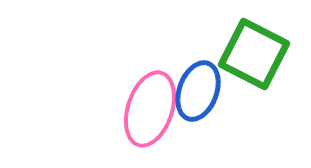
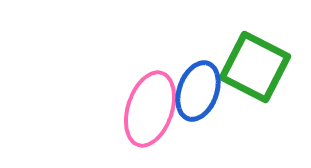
green square: moved 1 px right, 13 px down
